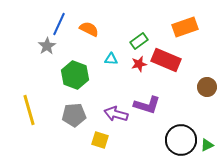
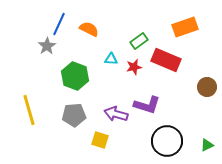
red star: moved 5 px left, 3 px down
green hexagon: moved 1 px down
black circle: moved 14 px left, 1 px down
